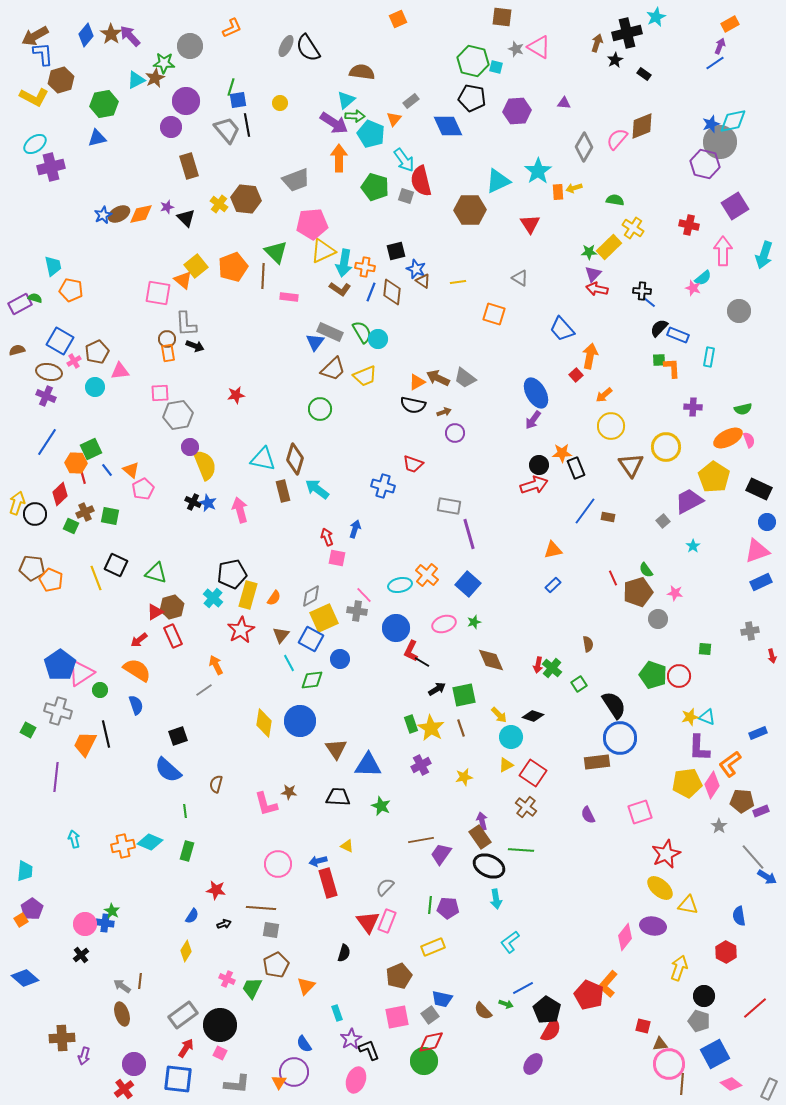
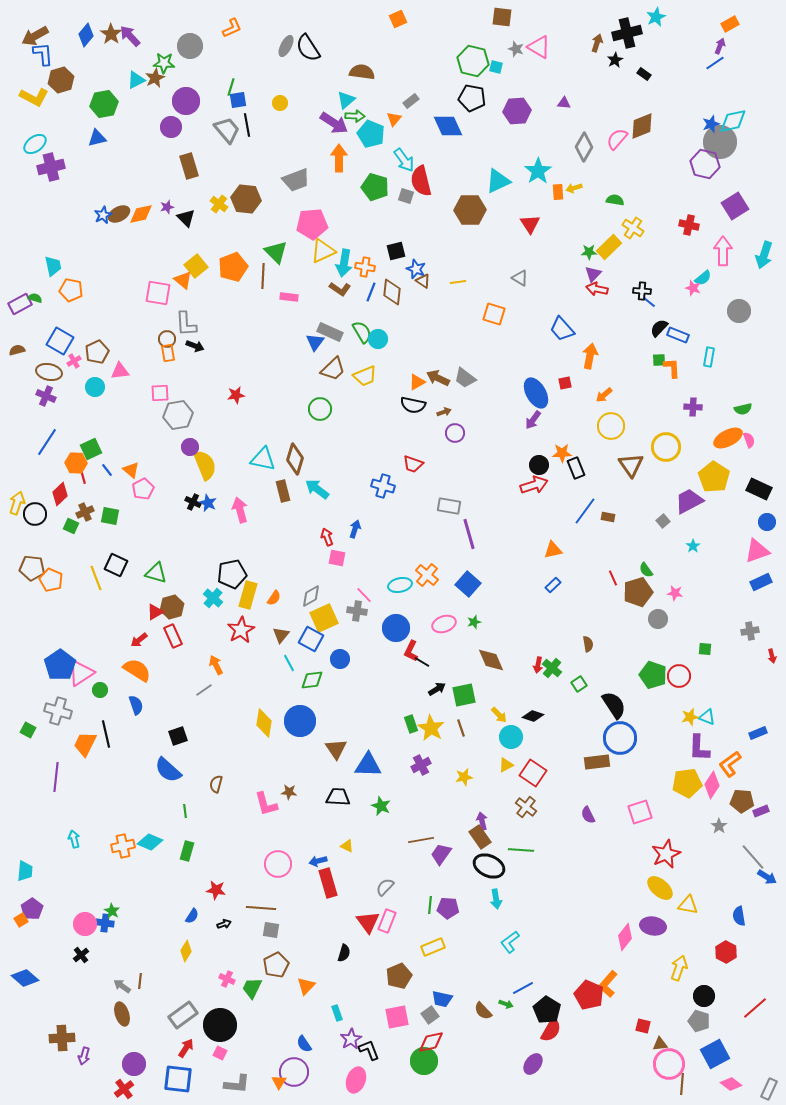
red square at (576, 375): moved 11 px left, 8 px down; rotated 32 degrees clockwise
